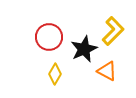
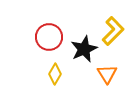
orange triangle: moved 3 px down; rotated 30 degrees clockwise
